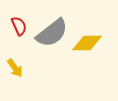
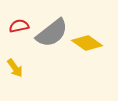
red semicircle: rotated 78 degrees counterclockwise
yellow diamond: rotated 36 degrees clockwise
